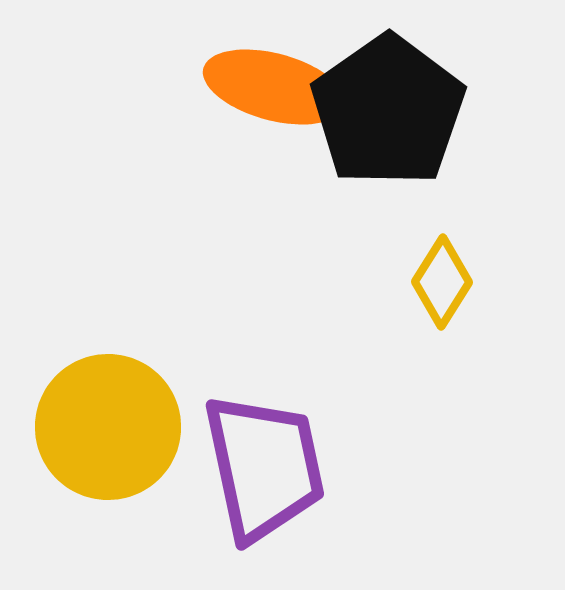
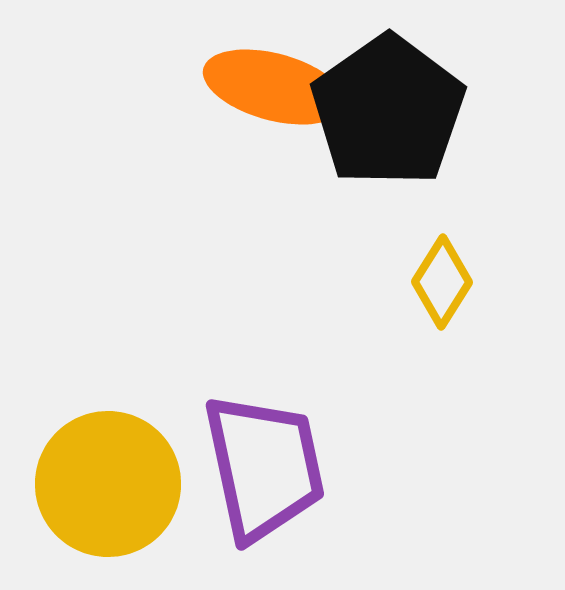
yellow circle: moved 57 px down
